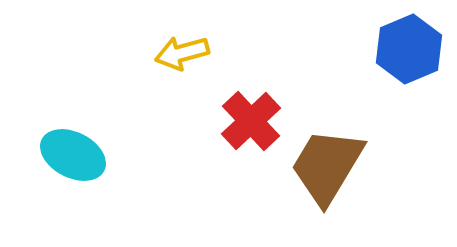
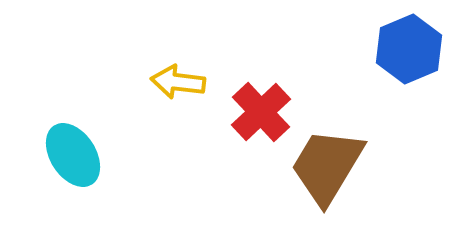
yellow arrow: moved 4 px left, 29 px down; rotated 22 degrees clockwise
red cross: moved 10 px right, 9 px up
cyan ellipse: rotated 30 degrees clockwise
